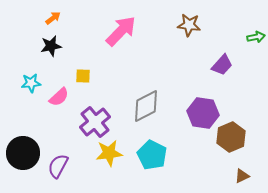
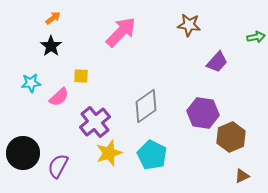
pink arrow: moved 1 px down
black star: rotated 25 degrees counterclockwise
purple trapezoid: moved 5 px left, 3 px up
yellow square: moved 2 px left
gray diamond: rotated 8 degrees counterclockwise
yellow star: rotated 12 degrees counterclockwise
